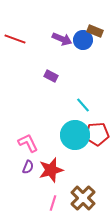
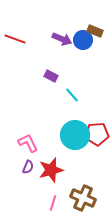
cyan line: moved 11 px left, 10 px up
brown cross: rotated 20 degrees counterclockwise
